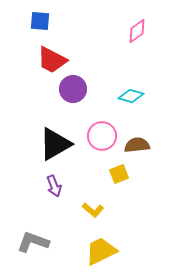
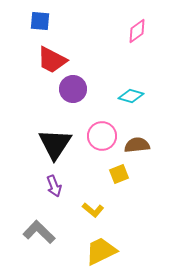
black triangle: rotated 27 degrees counterclockwise
gray L-shape: moved 6 px right, 10 px up; rotated 24 degrees clockwise
